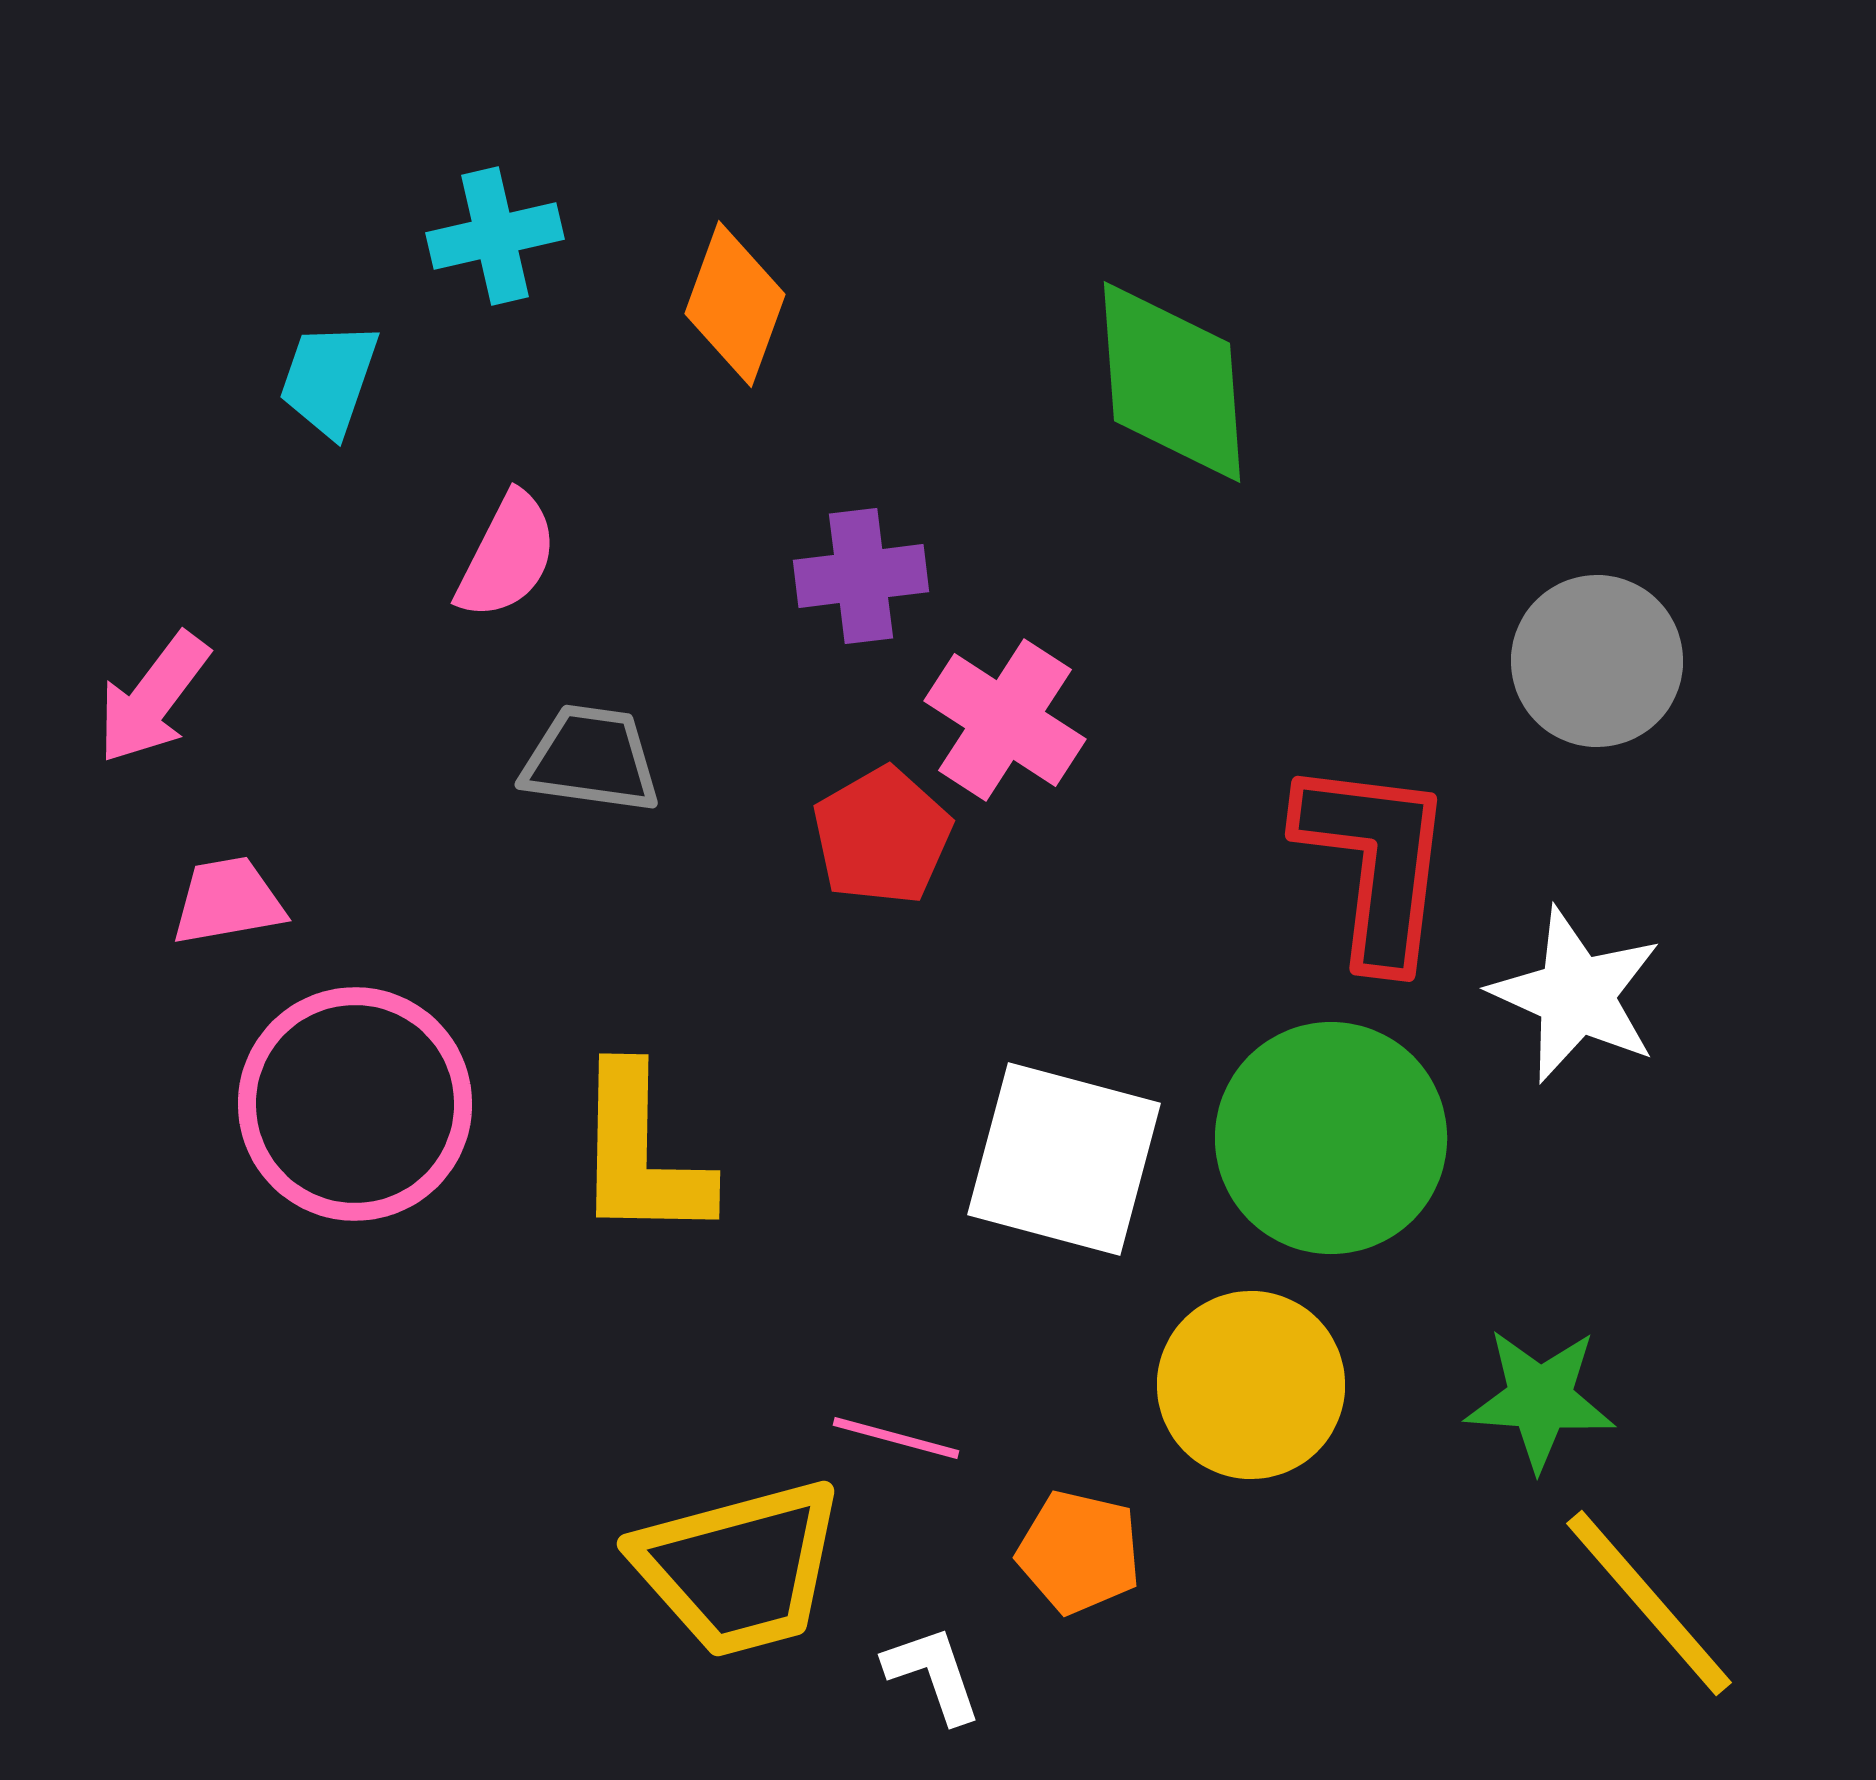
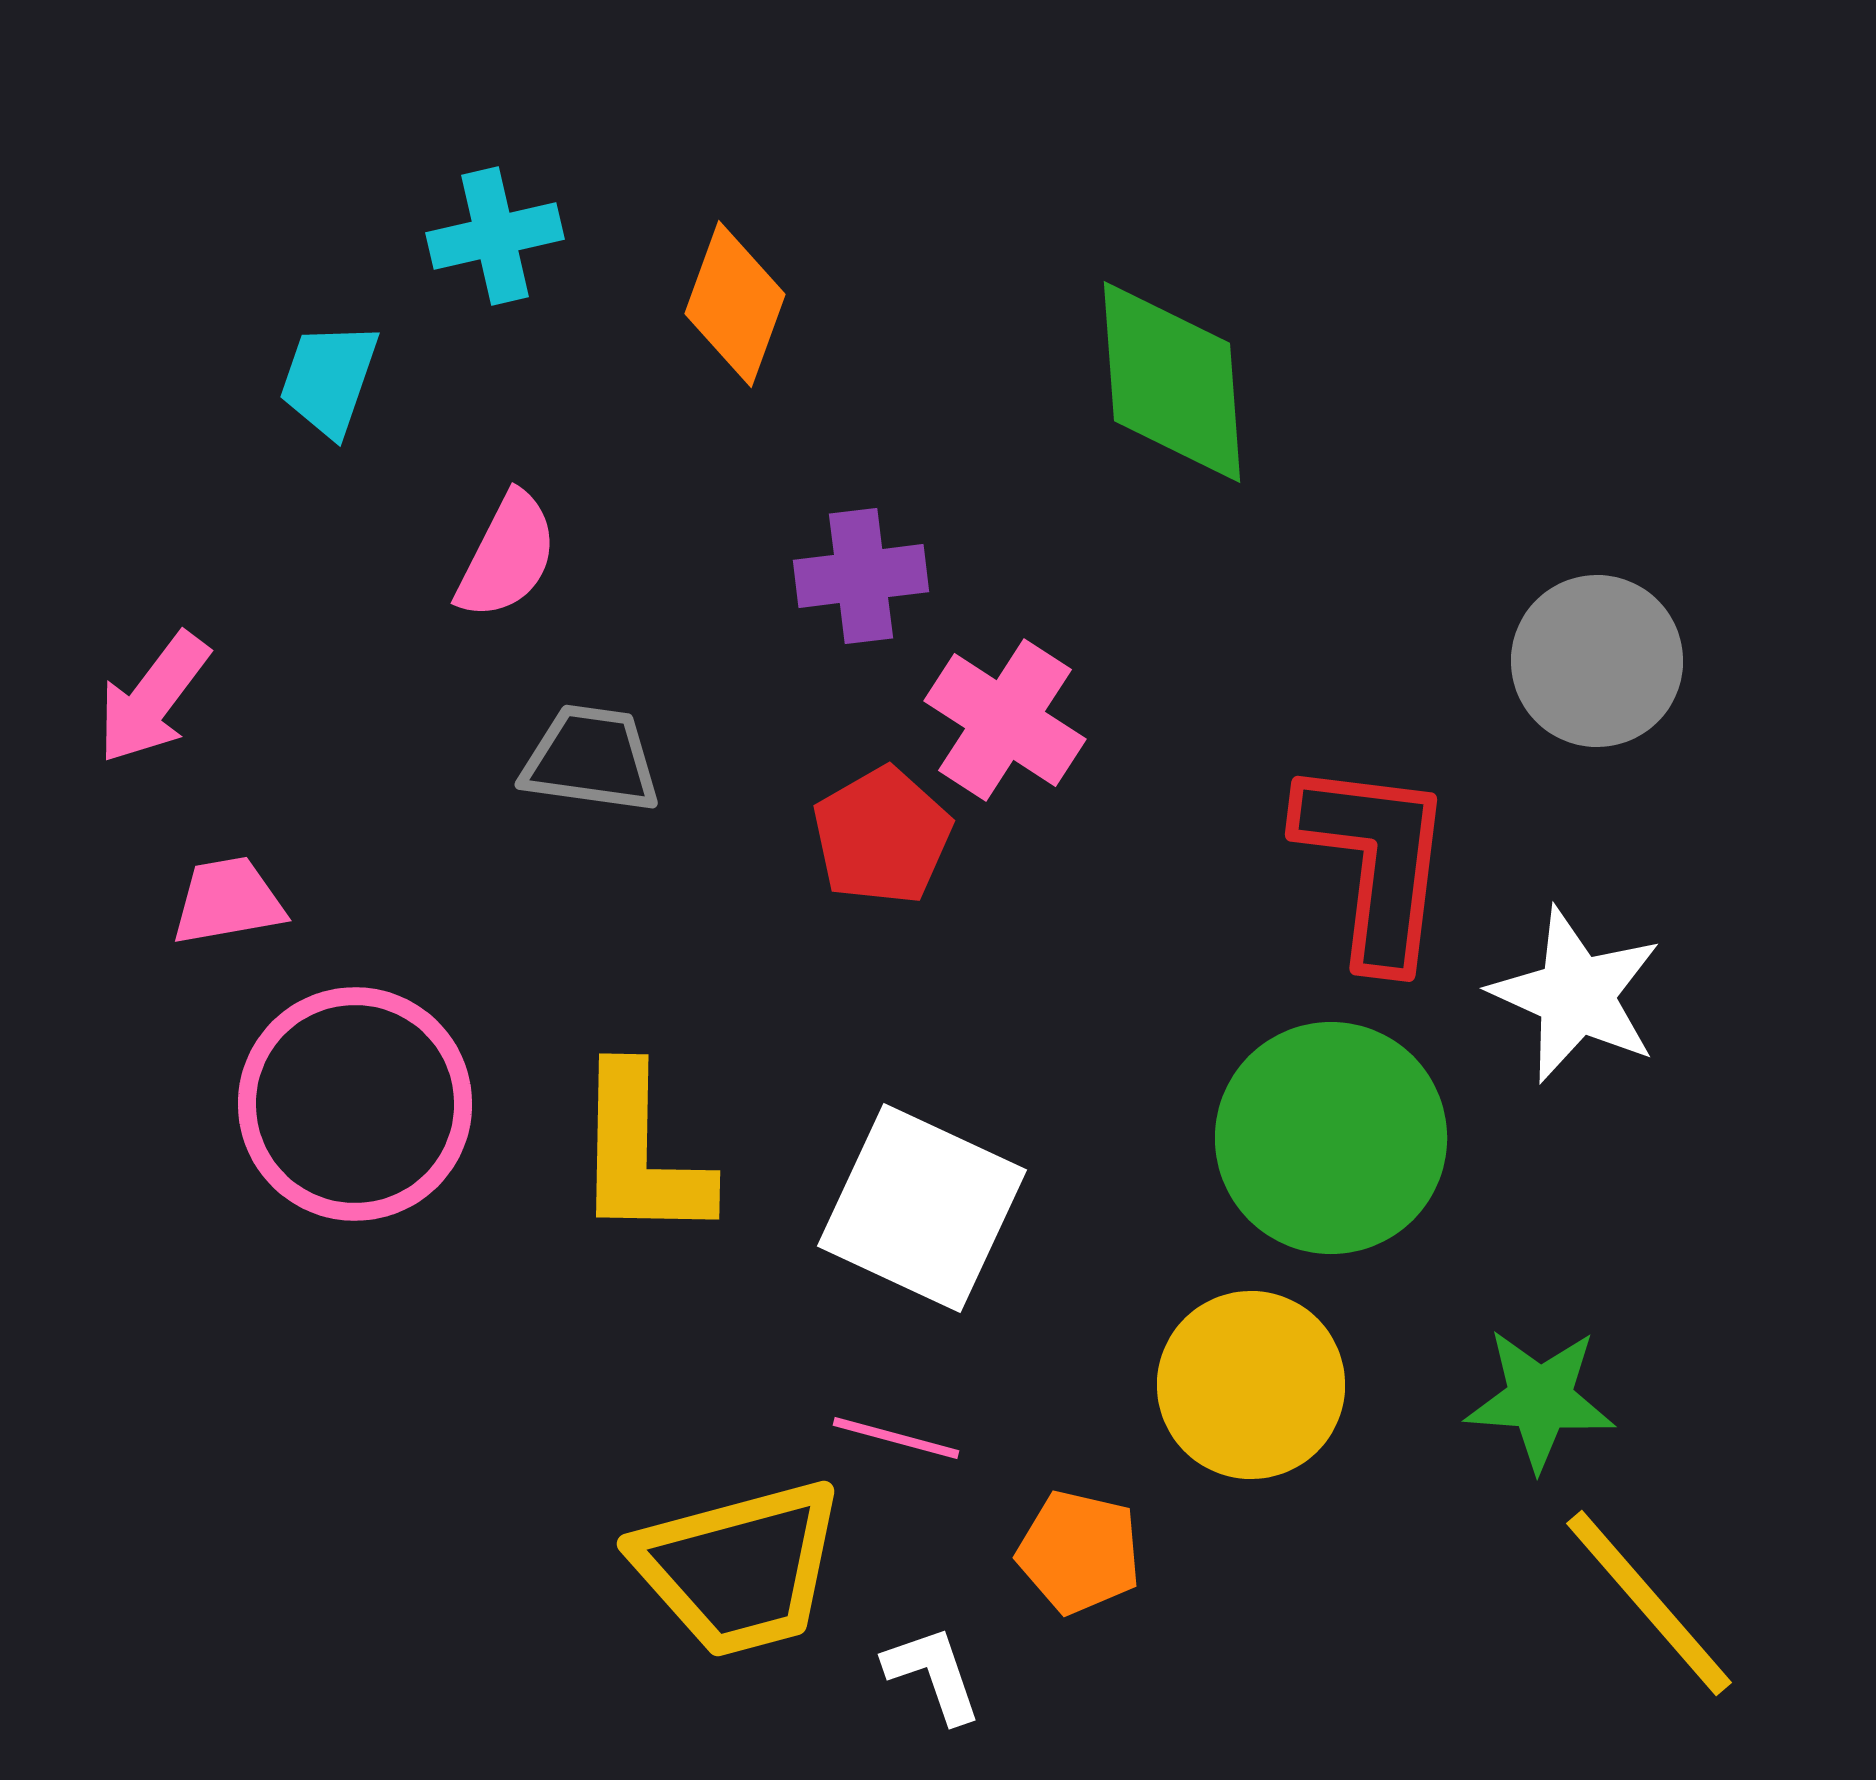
white square: moved 142 px left, 49 px down; rotated 10 degrees clockwise
